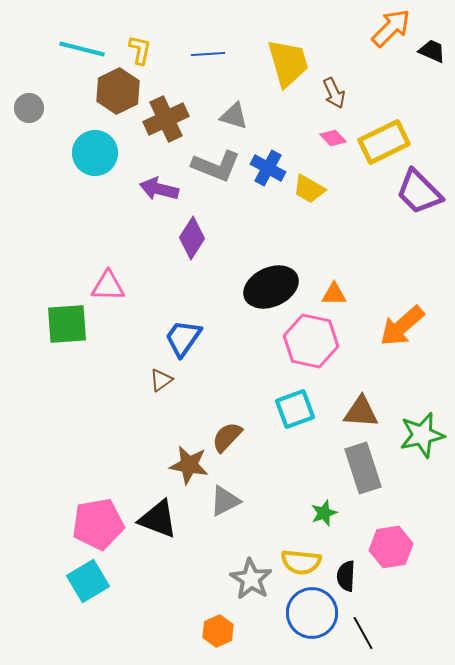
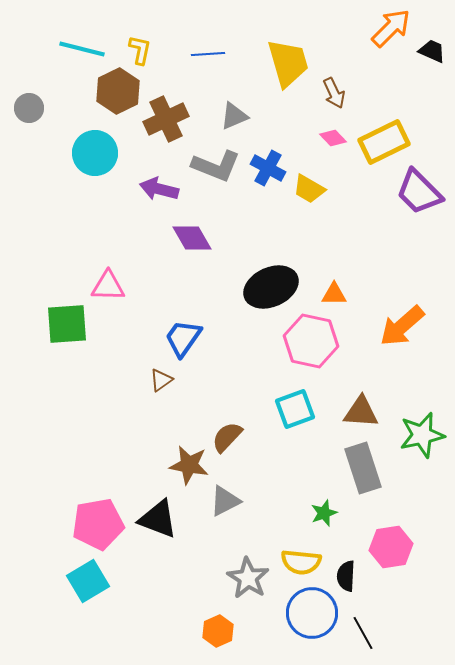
gray triangle at (234, 116): rotated 40 degrees counterclockwise
purple diamond at (192, 238): rotated 63 degrees counterclockwise
gray star at (251, 579): moved 3 px left, 1 px up
